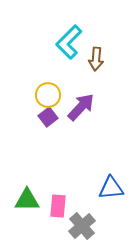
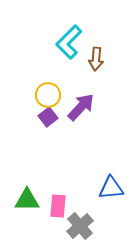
gray cross: moved 2 px left
